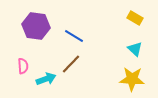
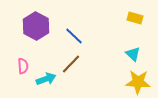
yellow rectangle: rotated 14 degrees counterclockwise
purple hexagon: rotated 20 degrees clockwise
blue line: rotated 12 degrees clockwise
cyan triangle: moved 2 px left, 5 px down
yellow star: moved 6 px right, 3 px down
